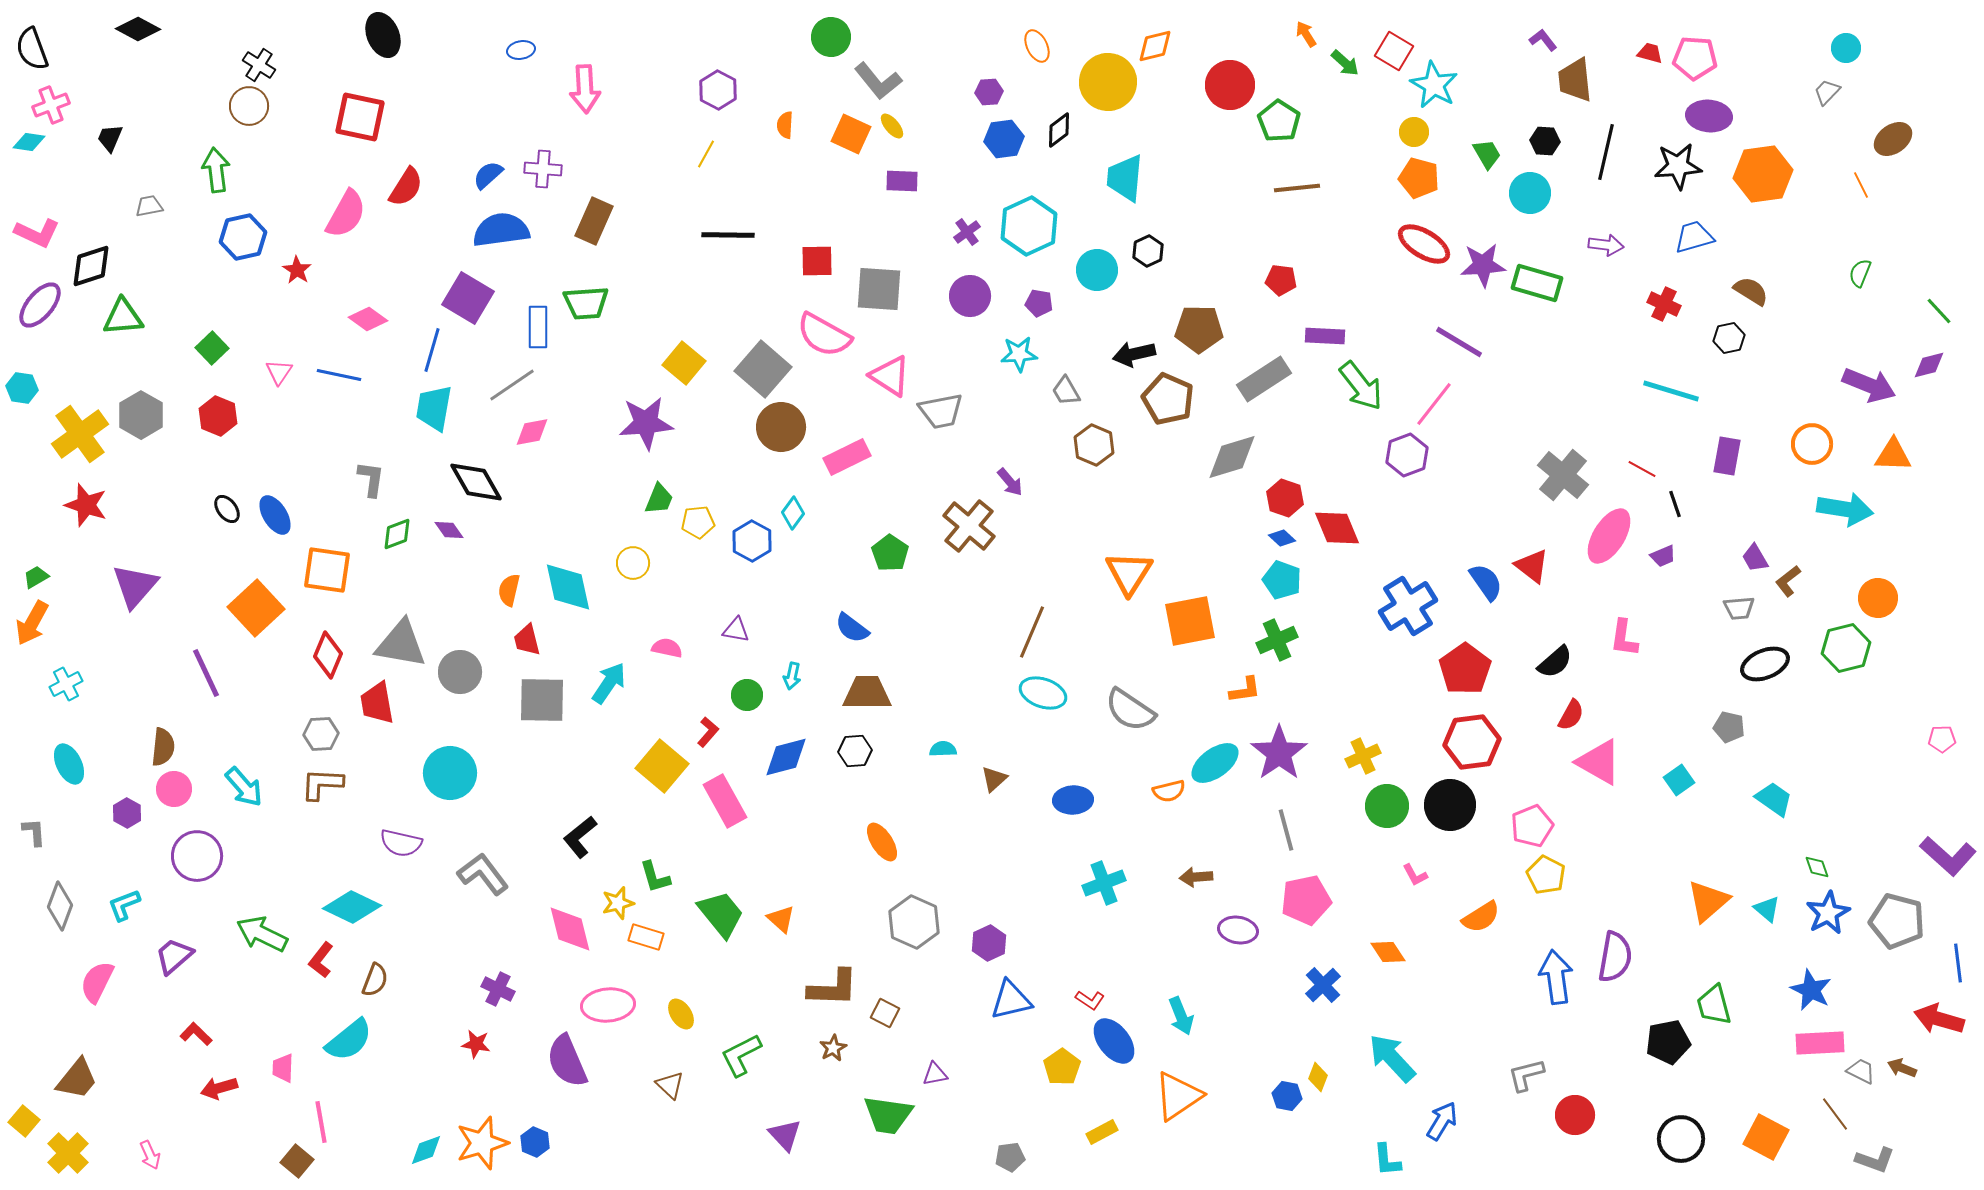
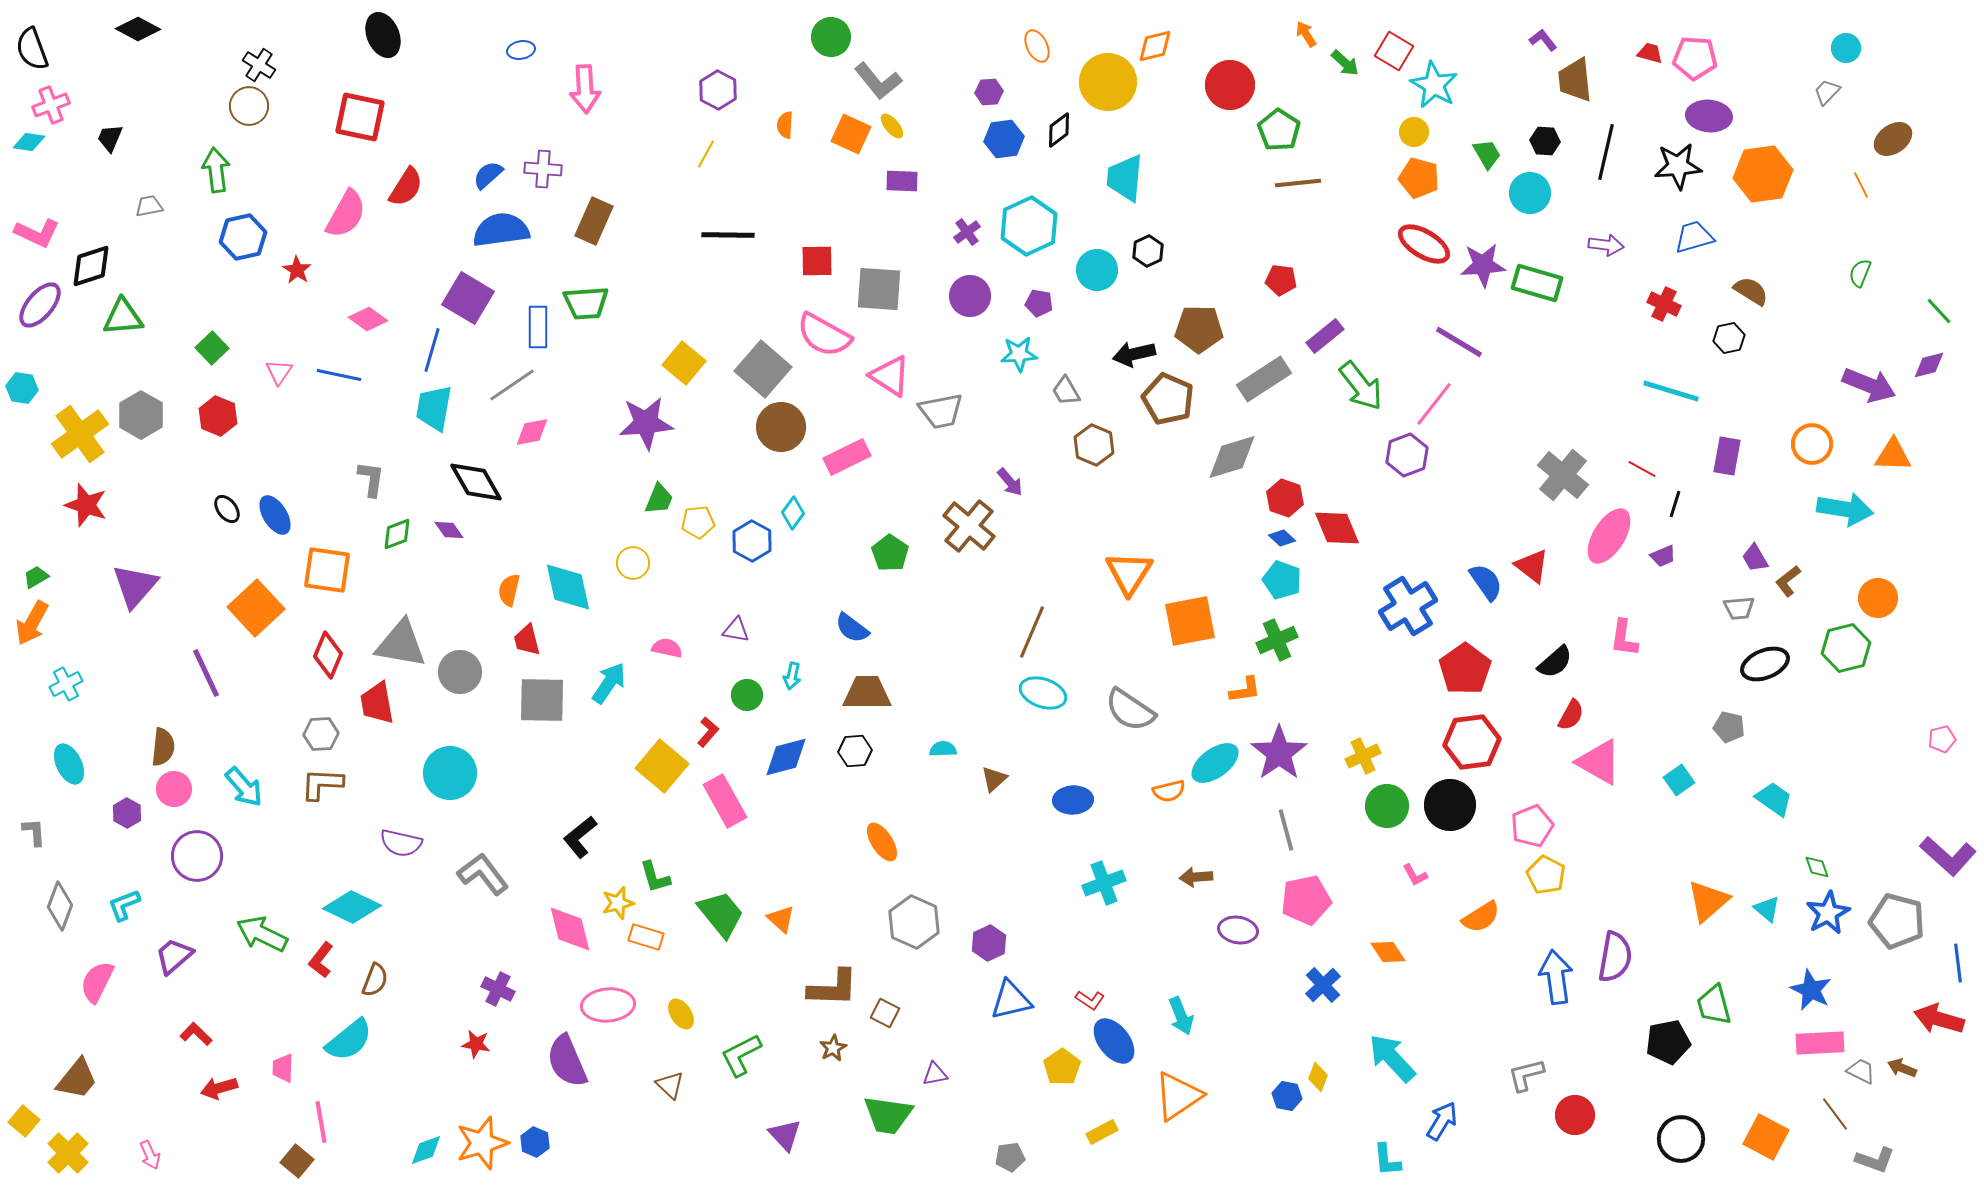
green pentagon at (1279, 121): moved 9 px down
brown line at (1297, 188): moved 1 px right, 5 px up
purple rectangle at (1325, 336): rotated 42 degrees counterclockwise
black line at (1675, 504): rotated 36 degrees clockwise
pink pentagon at (1942, 739): rotated 12 degrees counterclockwise
